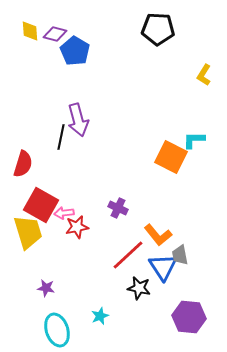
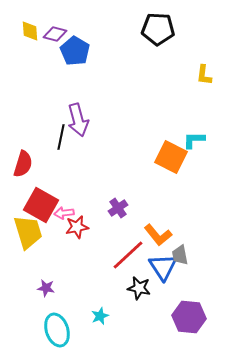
yellow L-shape: rotated 25 degrees counterclockwise
purple cross: rotated 30 degrees clockwise
